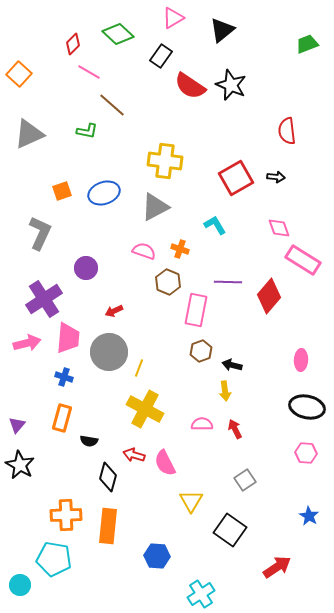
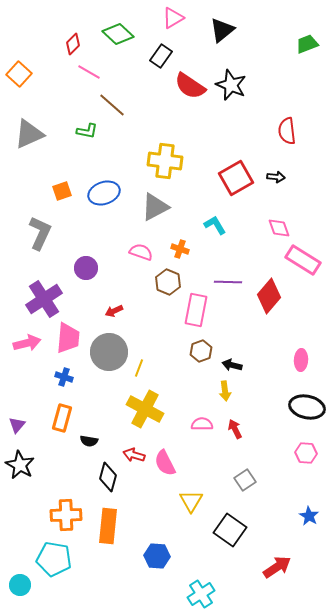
pink semicircle at (144, 251): moved 3 px left, 1 px down
